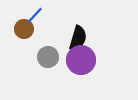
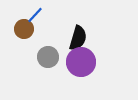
purple circle: moved 2 px down
